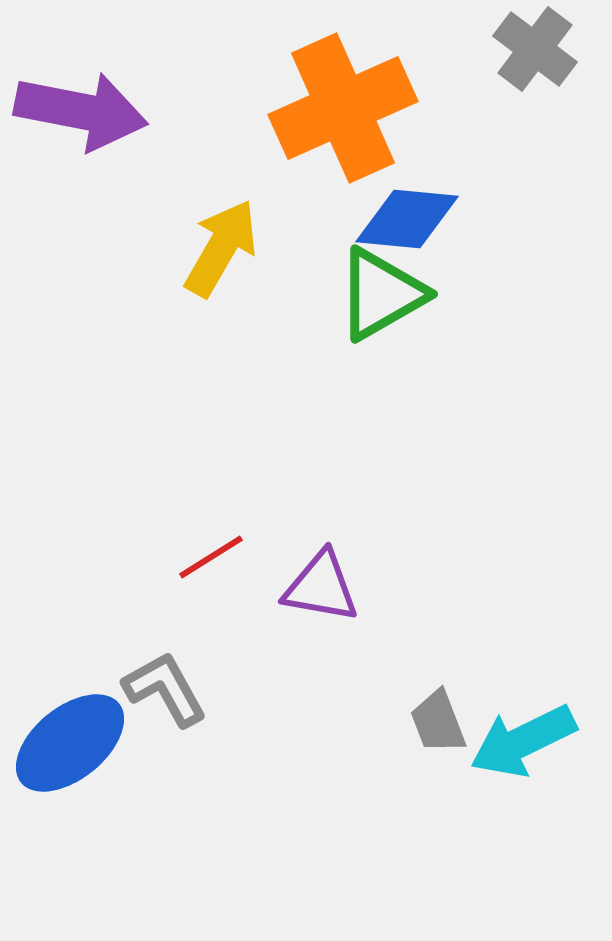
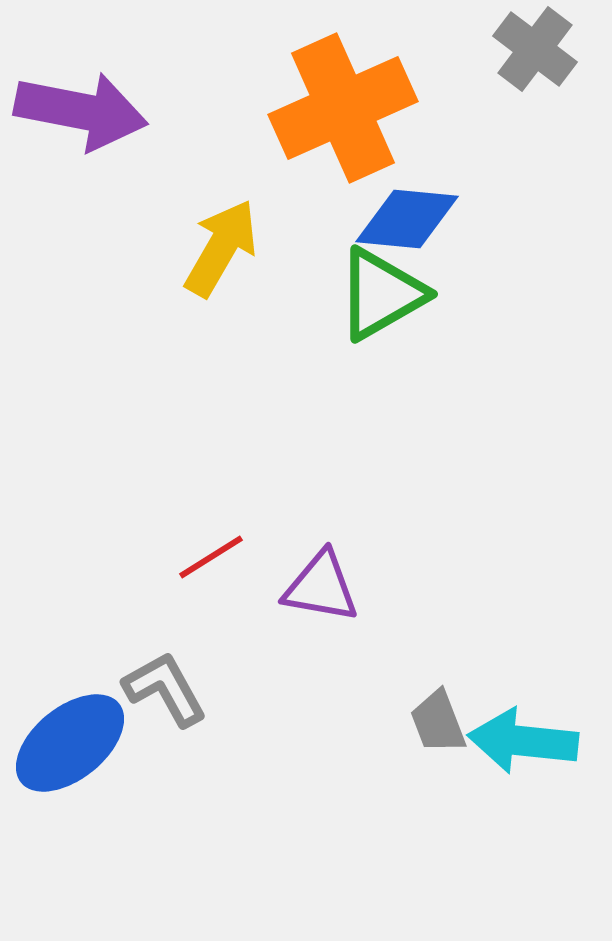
cyan arrow: rotated 32 degrees clockwise
